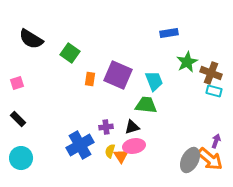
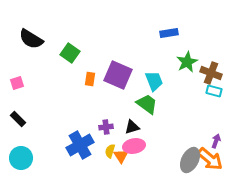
green trapezoid: moved 1 px right, 1 px up; rotated 30 degrees clockwise
